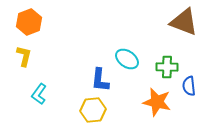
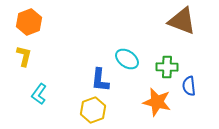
brown triangle: moved 2 px left, 1 px up
yellow hexagon: rotated 15 degrees counterclockwise
